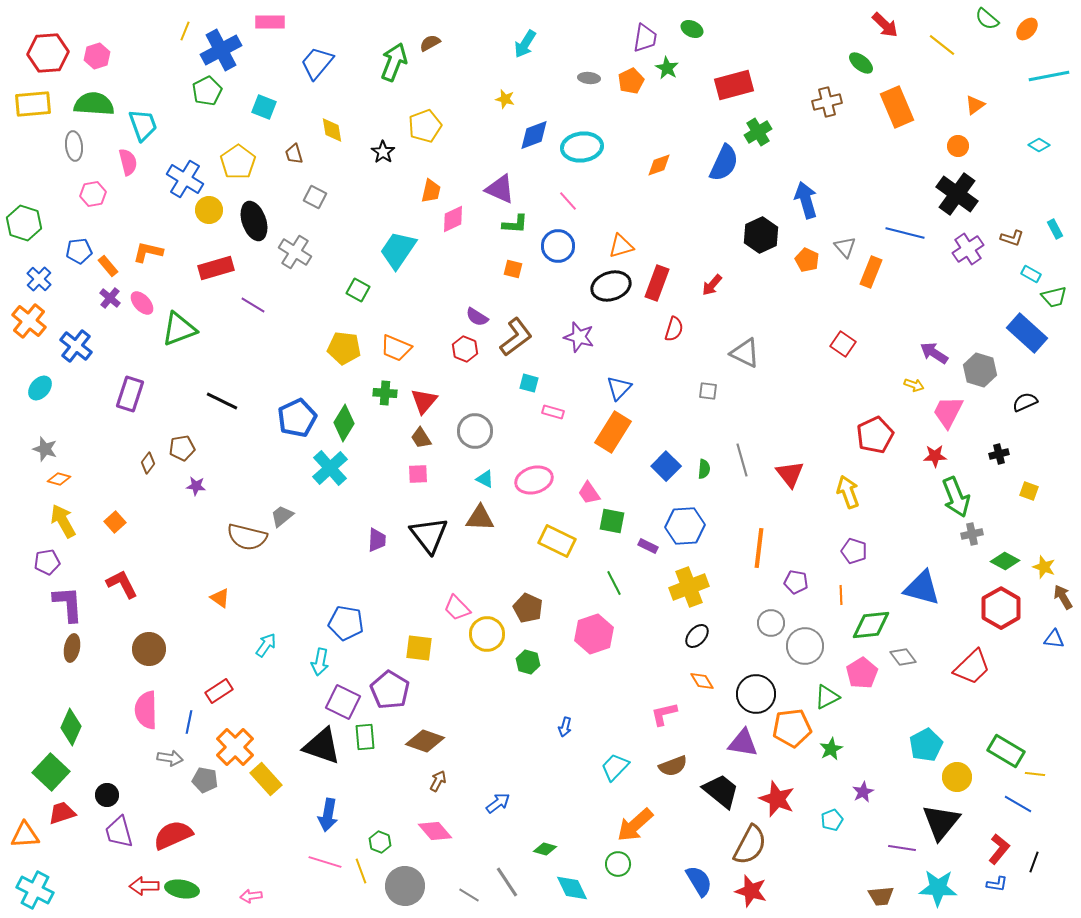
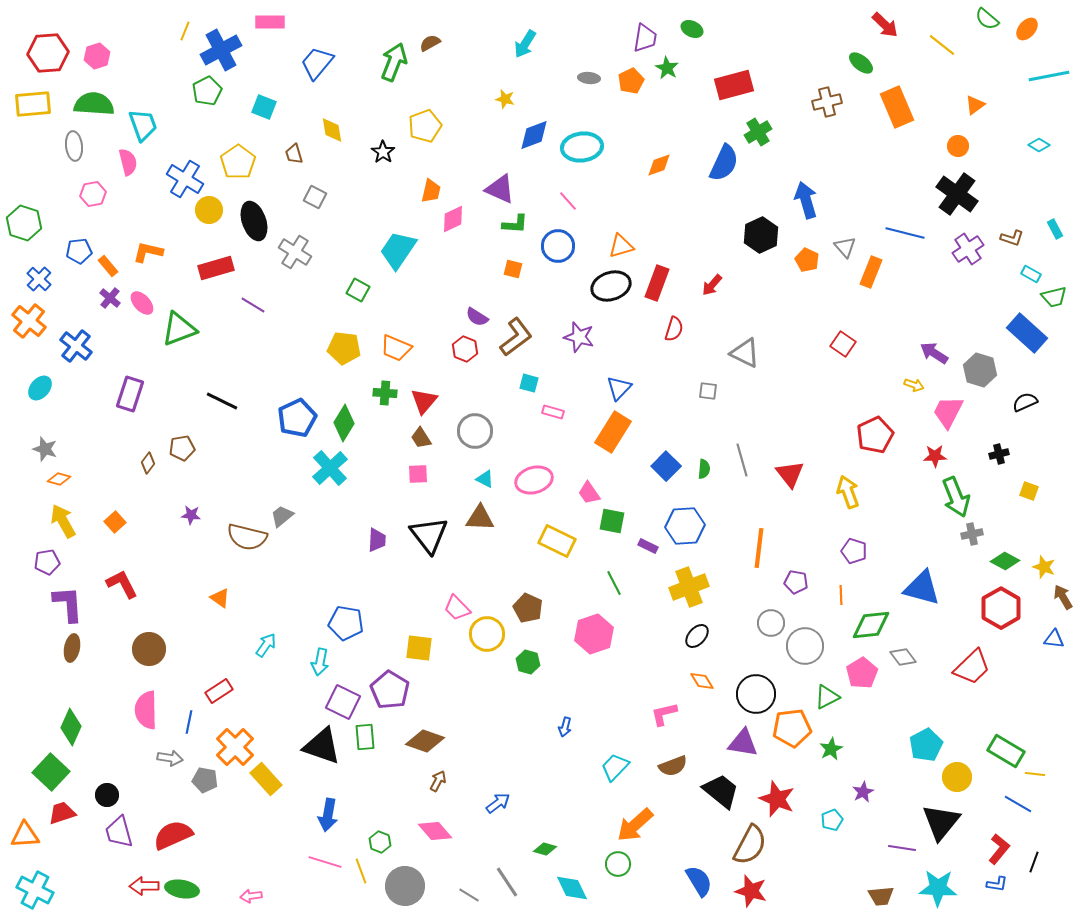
purple star at (196, 486): moved 5 px left, 29 px down
